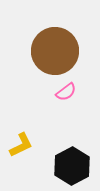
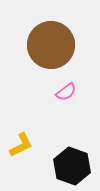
brown circle: moved 4 px left, 6 px up
black hexagon: rotated 12 degrees counterclockwise
